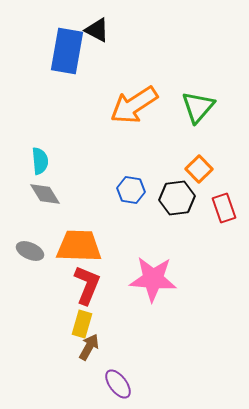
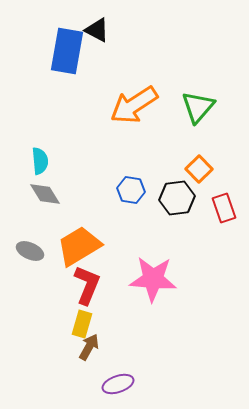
orange trapezoid: rotated 33 degrees counterclockwise
purple ellipse: rotated 72 degrees counterclockwise
